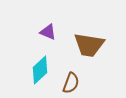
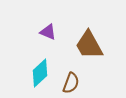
brown trapezoid: rotated 52 degrees clockwise
cyan diamond: moved 3 px down
